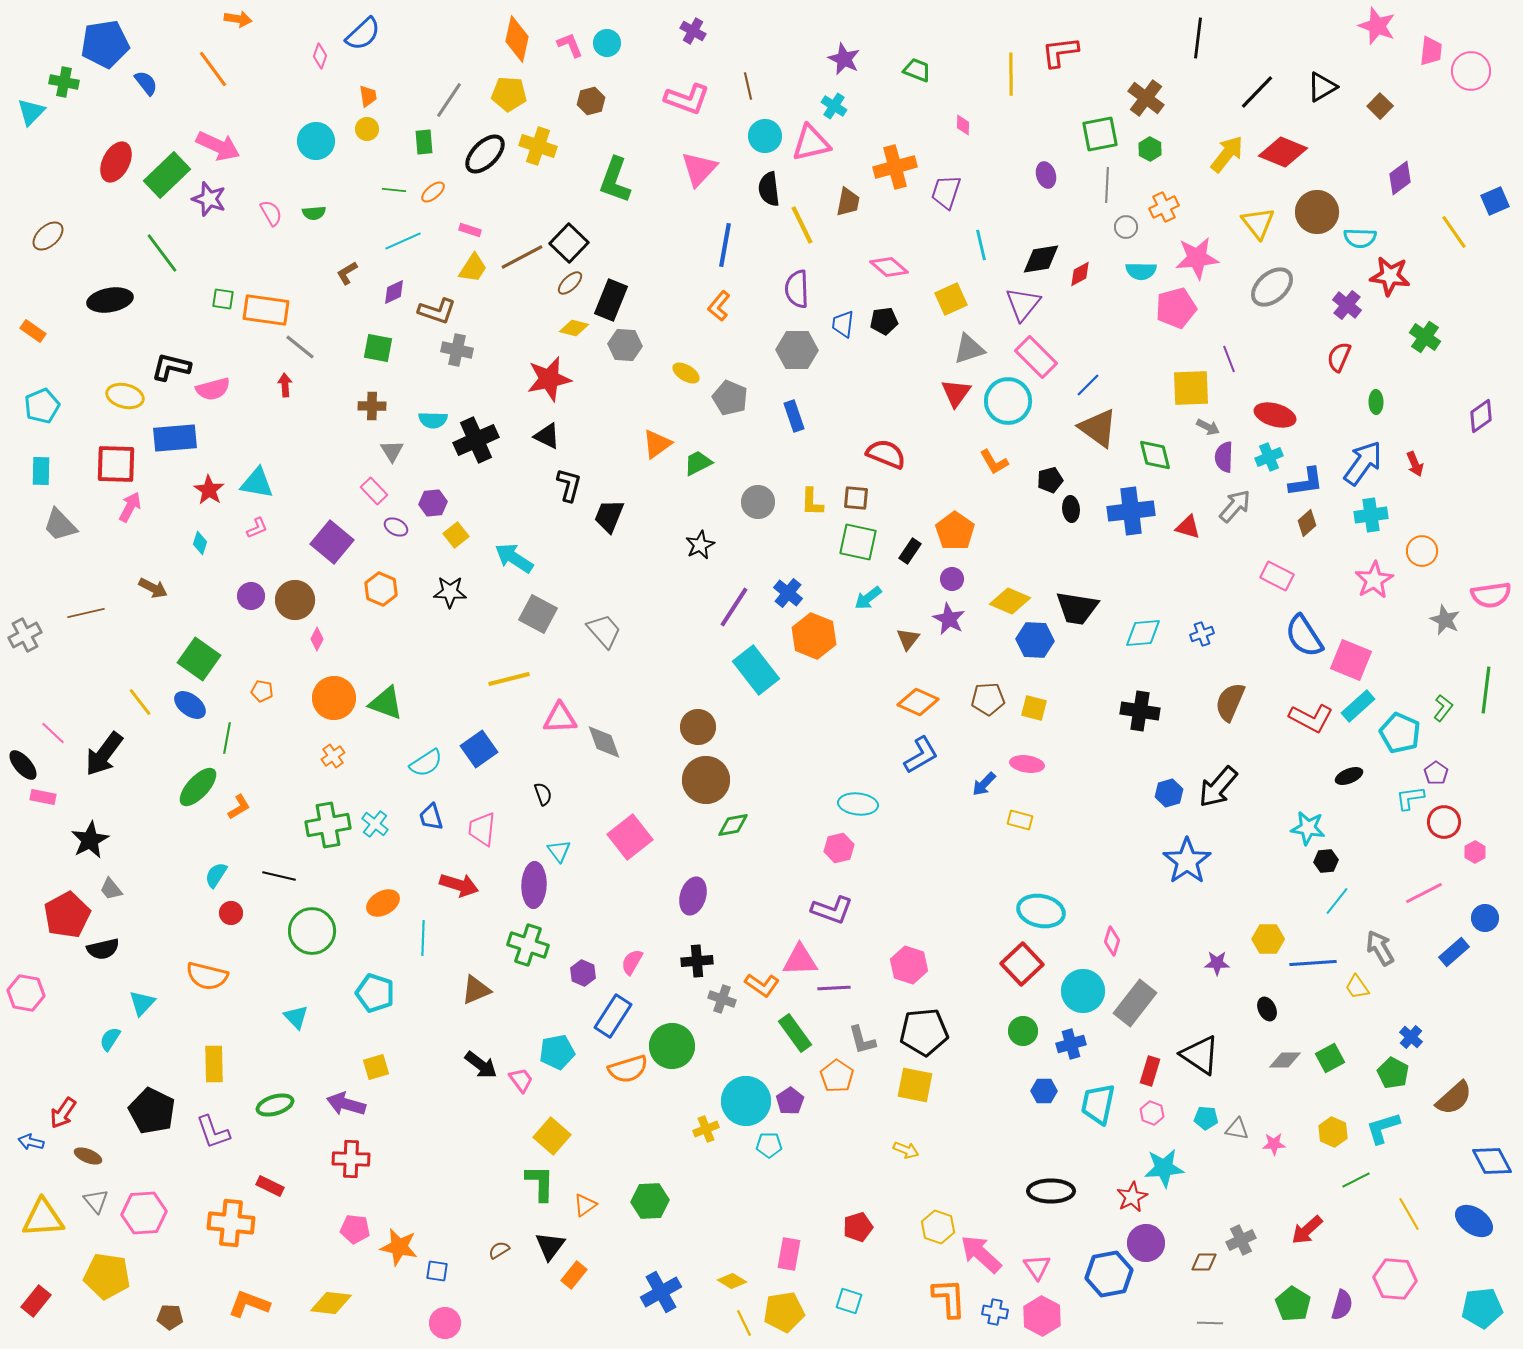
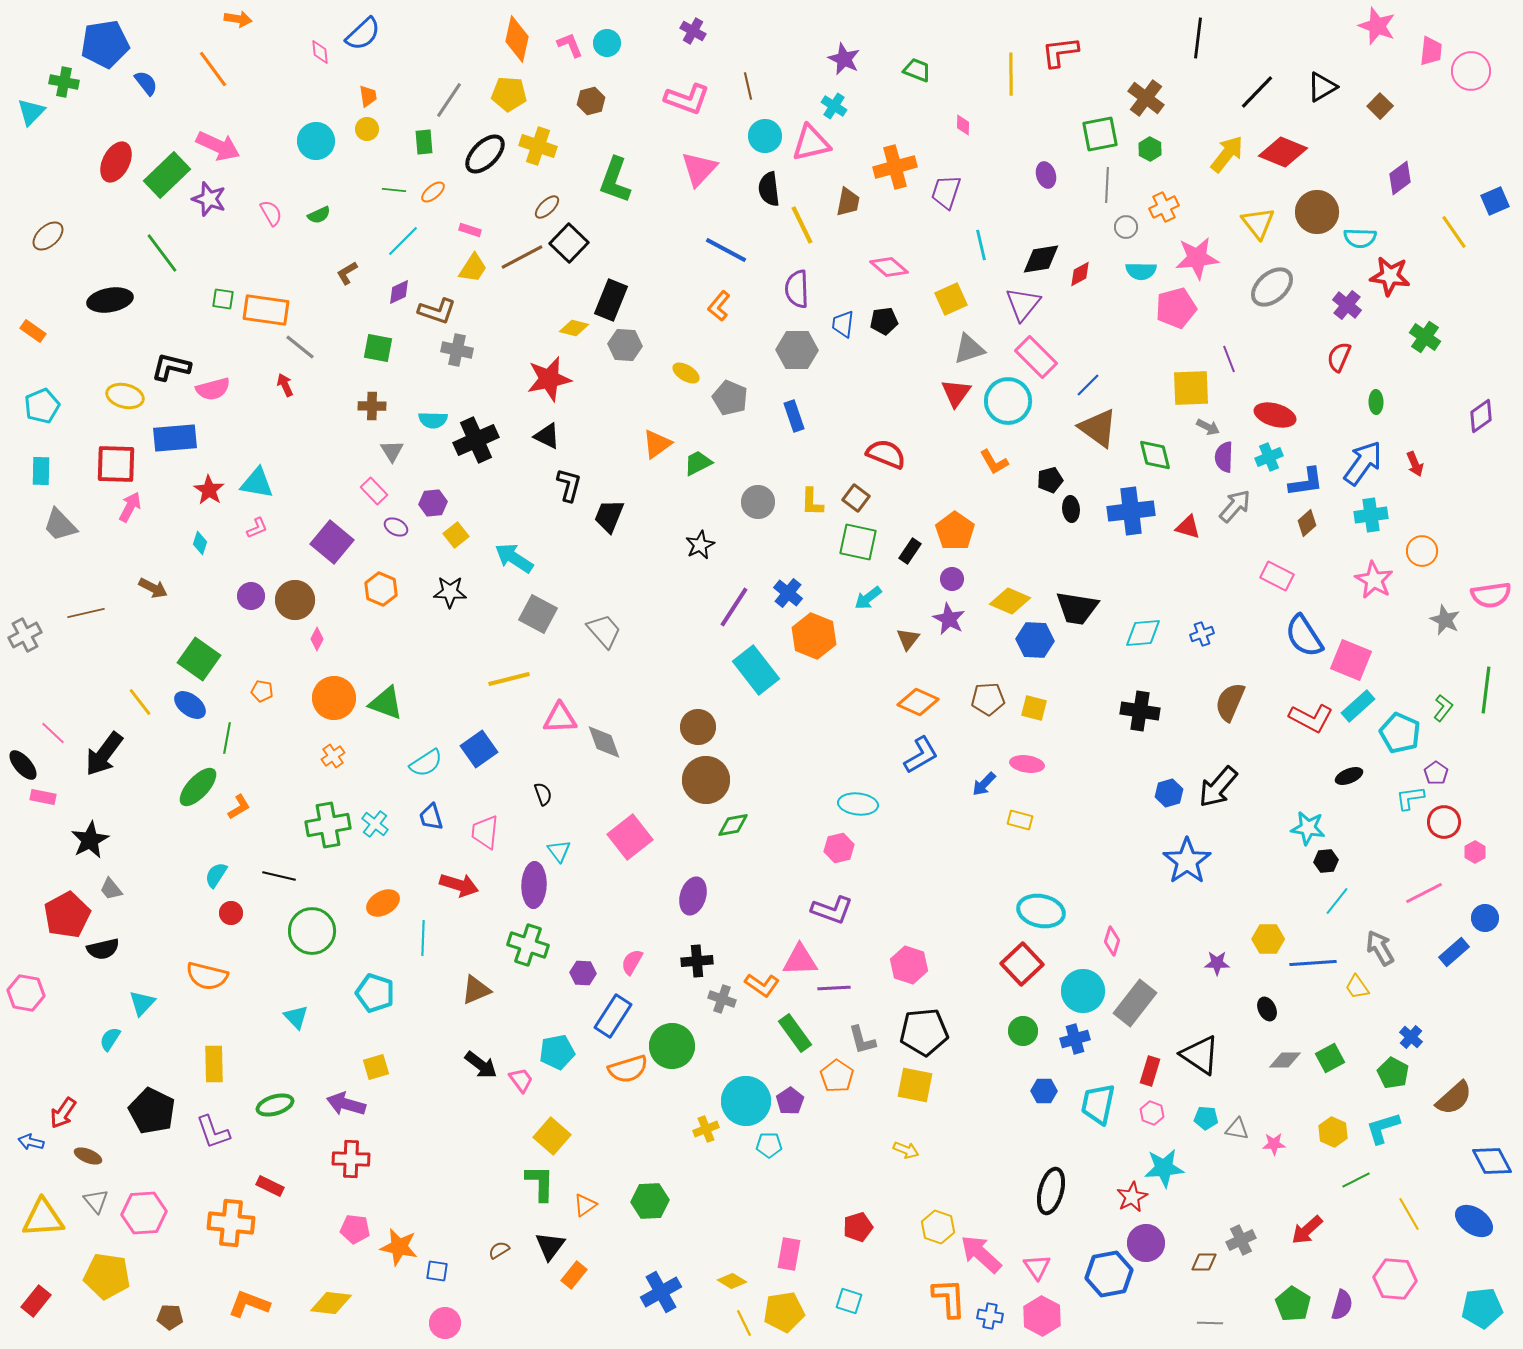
pink diamond at (320, 56): moved 4 px up; rotated 25 degrees counterclockwise
green semicircle at (314, 213): moved 5 px right, 2 px down; rotated 20 degrees counterclockwise
cyan line at (403, 241): rotated 21 degrees counterclockwise
blue line at (725, 245): moved 1 px right, 5 px down; rotated 72 degrees counterclockwise
brown ellipse at (570, 283): moved 23 px left, 76 px up
purple diamond at (394, 292): moved 5 px right
red arrow at (285, 385): rotated 20 degrees counterclockwise
brown square at (856, 498): rotated 32 degrees clockwise
pink star at (1374, 580): rotated 12 degrees counterclockwise
pink trapezoid at (482, 829): moved 3 px right, 3 px down
purple hexagon at (583, 973): rotated 20 degrees counterclockwise
blue cross at (1071, 1044): moved 4 px right, 5 px up
black ellipse at (1051, 1191): rotated 75 degrees counterclockwise
blue cross at (995, 1312): moved 5 px left, 4 px down
